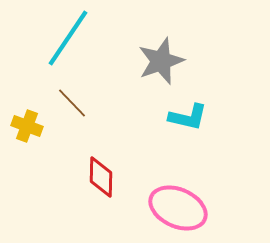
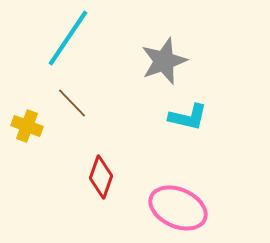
gray star: moved 3 px right
red diamond: rotated 18 degrees clockwise
